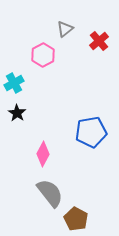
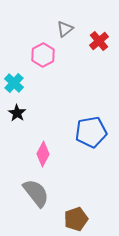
cyan cross: rotated 18 degrees counterclockwise
gray semicircle: moved 14 px left
brown pentagon: rotated 25 degrees clockwise
